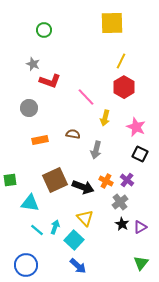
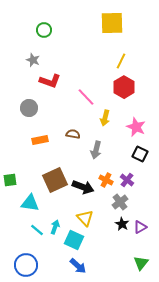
gray star: moved 4 px up
orange cross: moved 1 px up
cyan square: rotated 18 degrees counterclockwise
